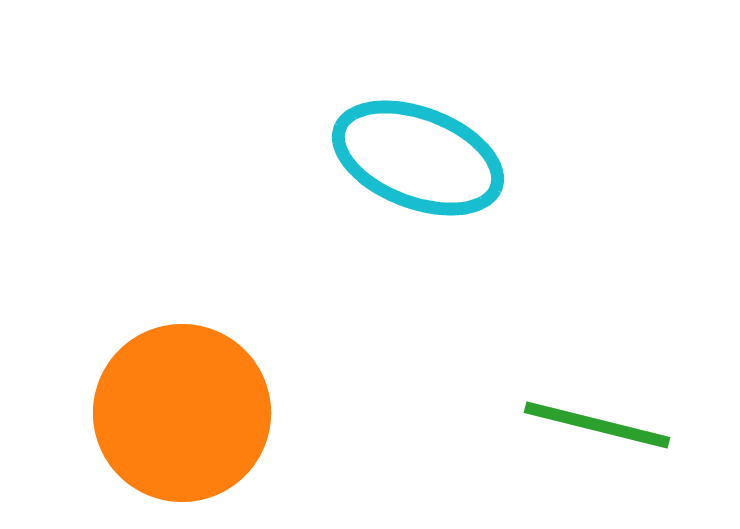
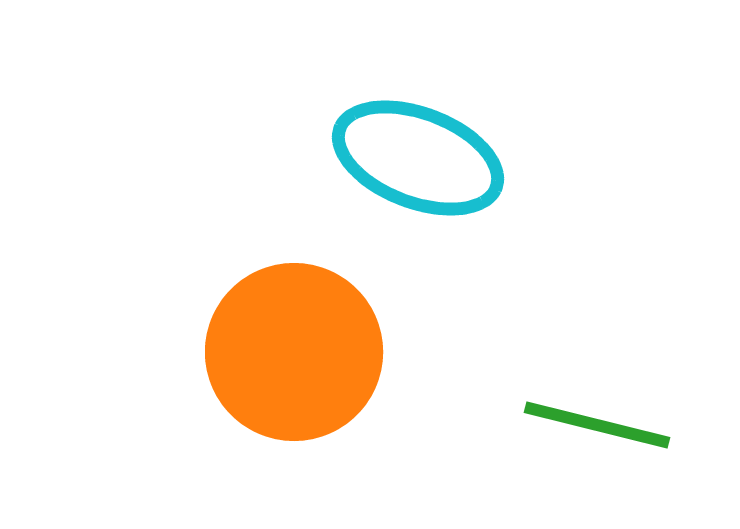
orange circle: moved 112 px right, 61 px up
